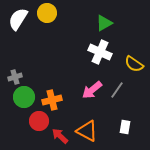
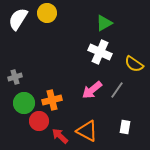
green circle: moved 6 px down
